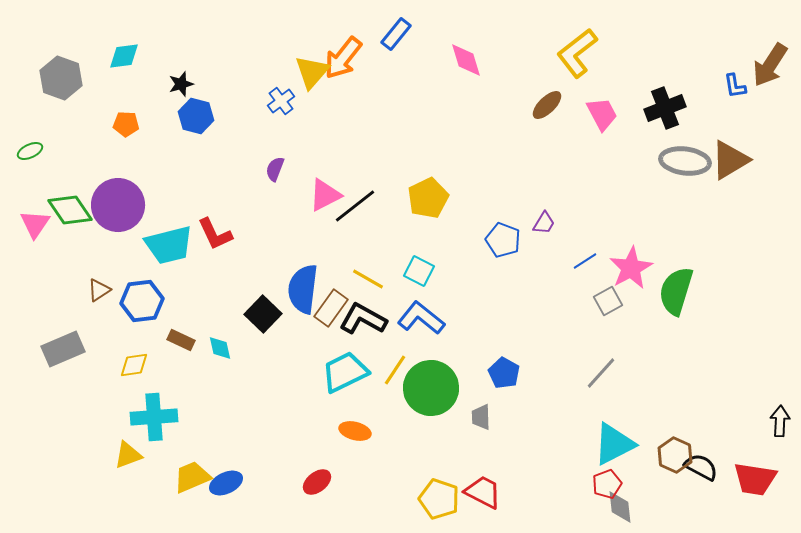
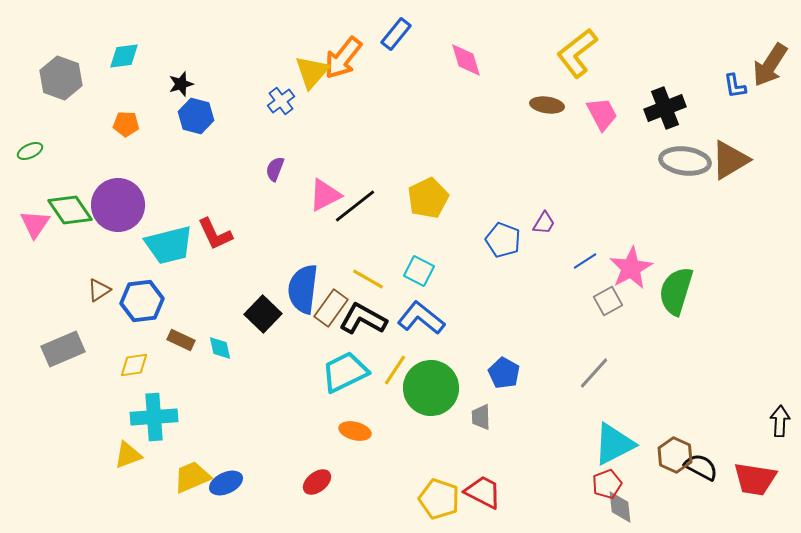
brown ellipse at (547, 105): rotated 52 degrees clockwise
gray line at (601, 373): moved 7 px left
